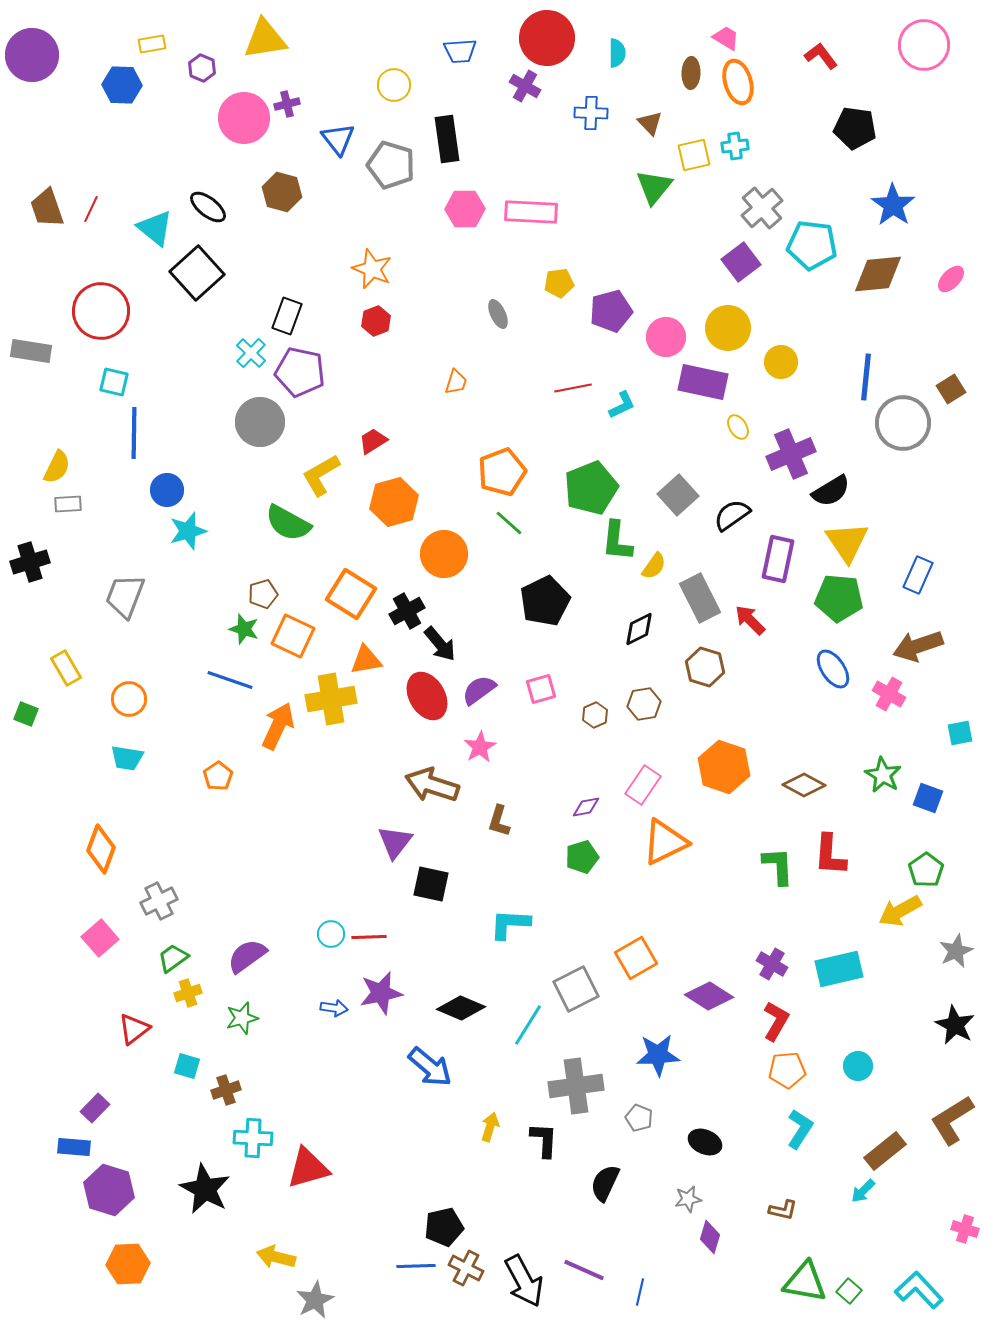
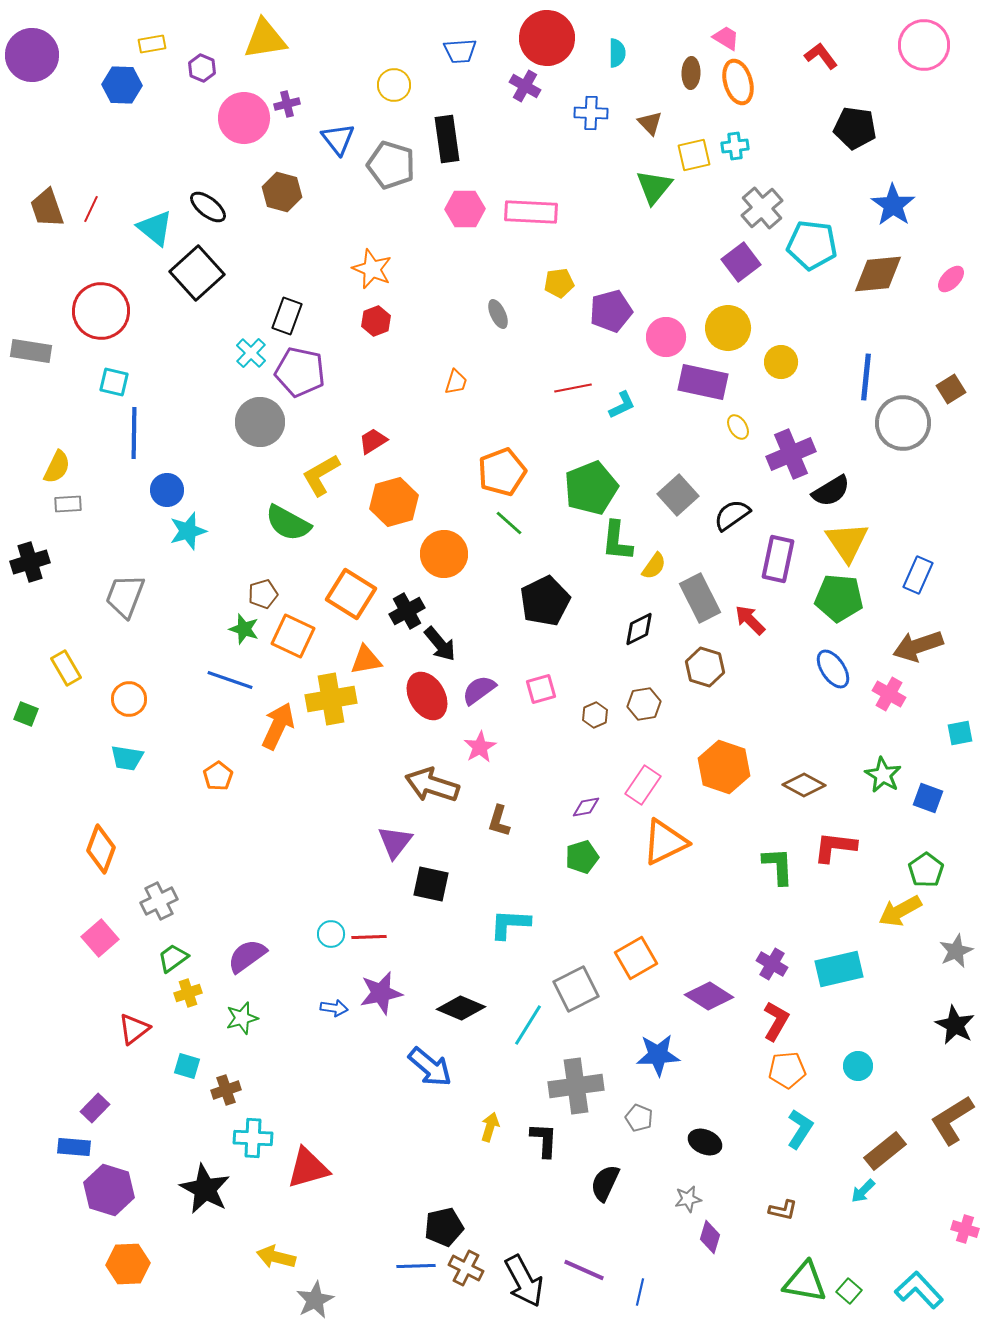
red L-shape at (830, 855): moved 5 px right, 8 px up; rotated 93 degrees clockwise
